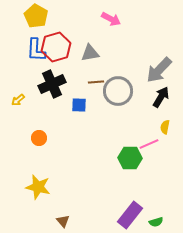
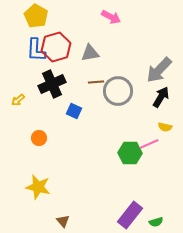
pink arrow: moved 2 px up
blue square: moved 5 px left, 6 px down; rotated 21 degrees clockwise
yellow semicircle: rotated 88 degrees counterclockwise
green hexagon: moved 5 px up
